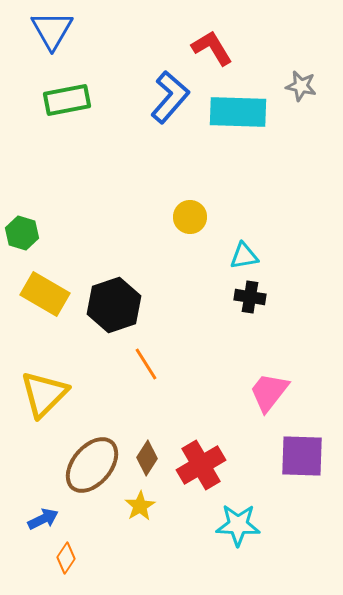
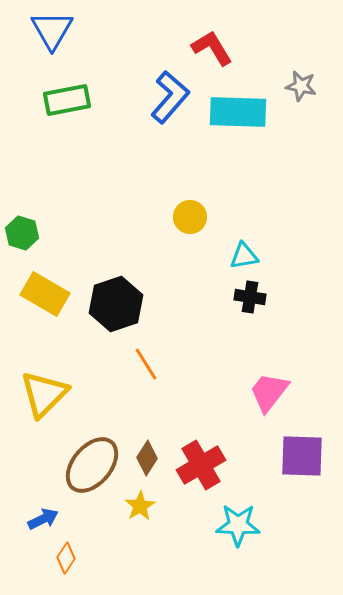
black hexagon: moved 2 px right, 1 px up
